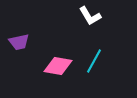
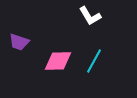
purple trapezoid: rotated 30 degrees clockwise
pink diamond: moved 5 px up; rotated 12 degrees counterclockwise
